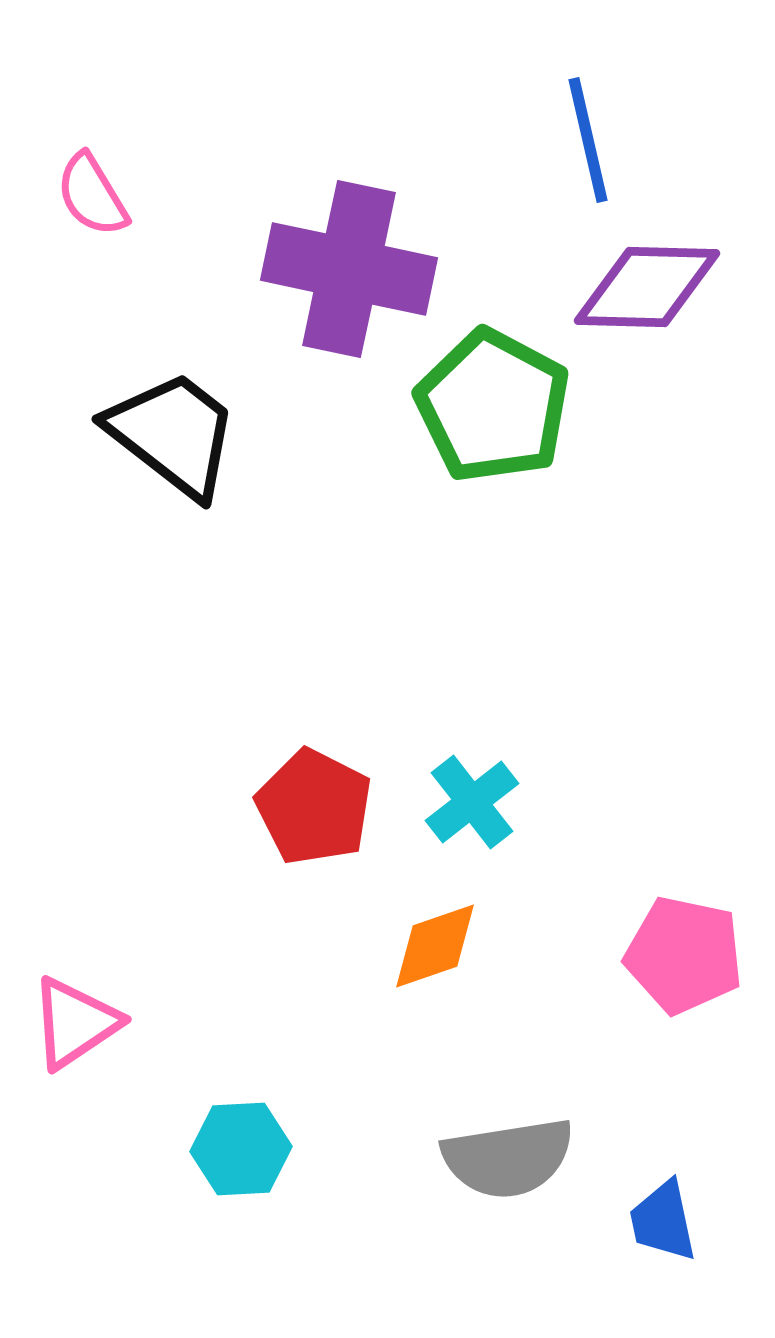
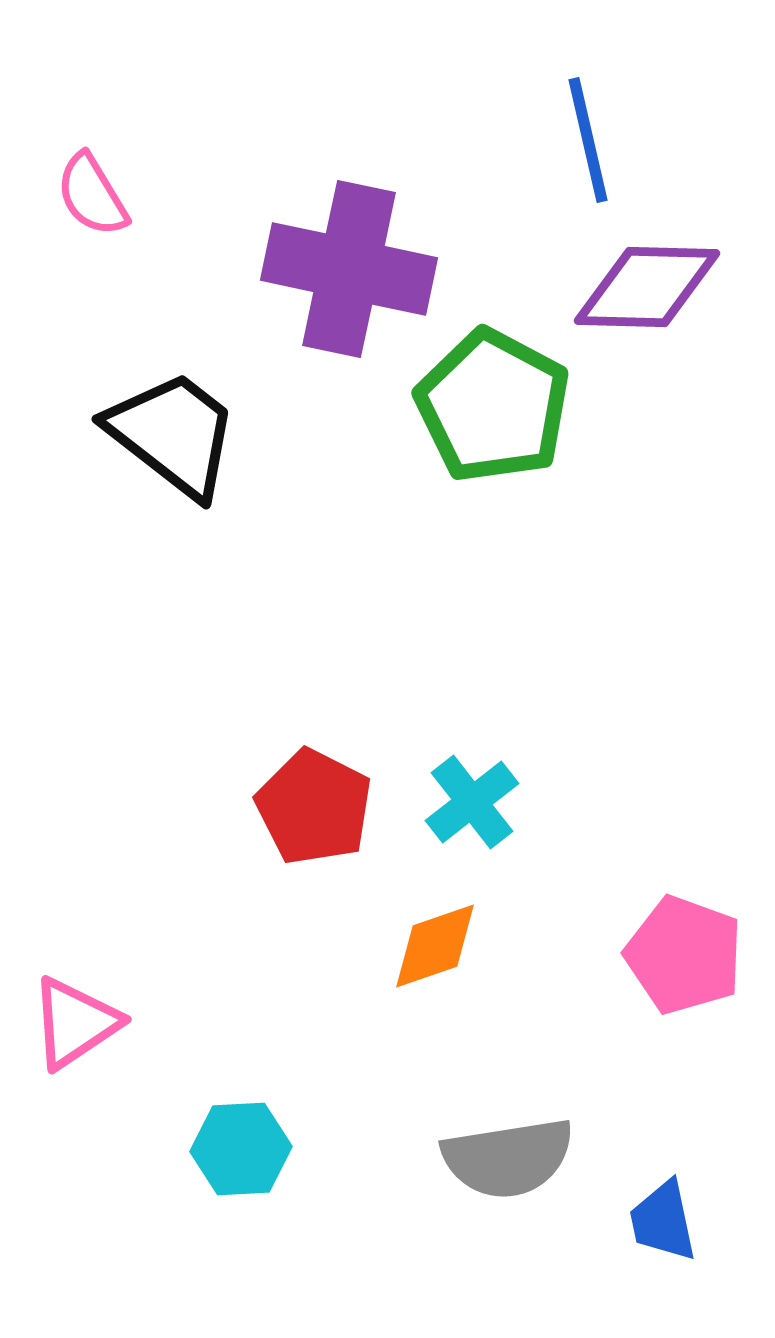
pink pentagon: rotated 8 degrees clockwise
